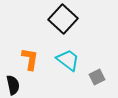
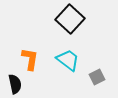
black square: moved 7 px right
black semicircle: moved 2 px right, 1 px up
